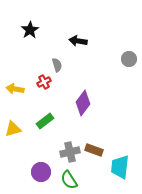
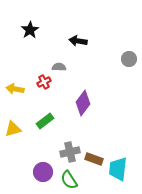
gray semicircle: moved 2 px right, 2 px down; rotated 72 degrees counterclockwise
brown rectangle: moved 9 px down
cyan trapezoid: moved 2 px left, 2 px down
purple circle: moved 2 px right
